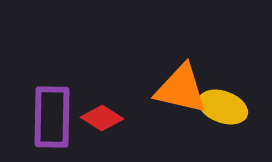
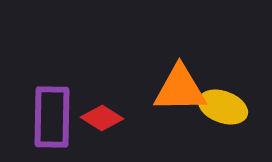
orange triangle: moved 1 px left; rotated 14 degrees counterclockwise
